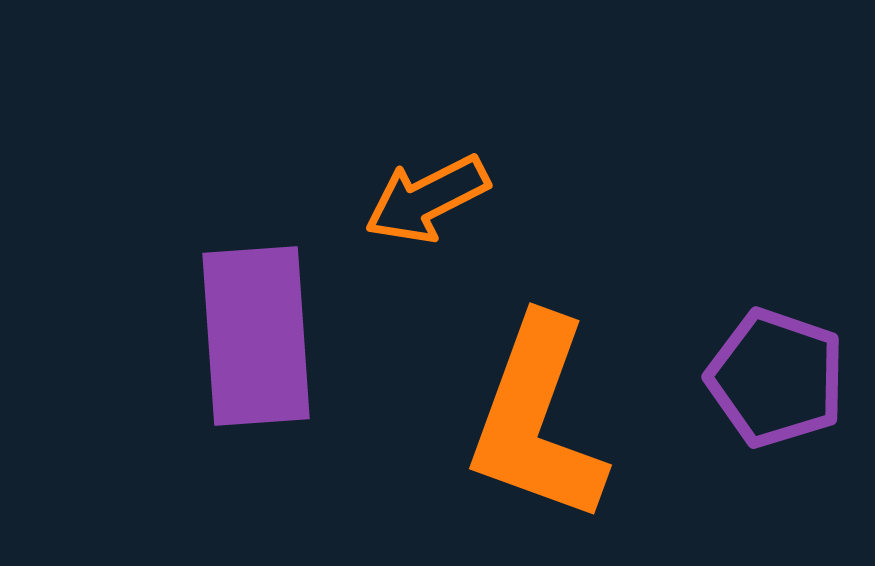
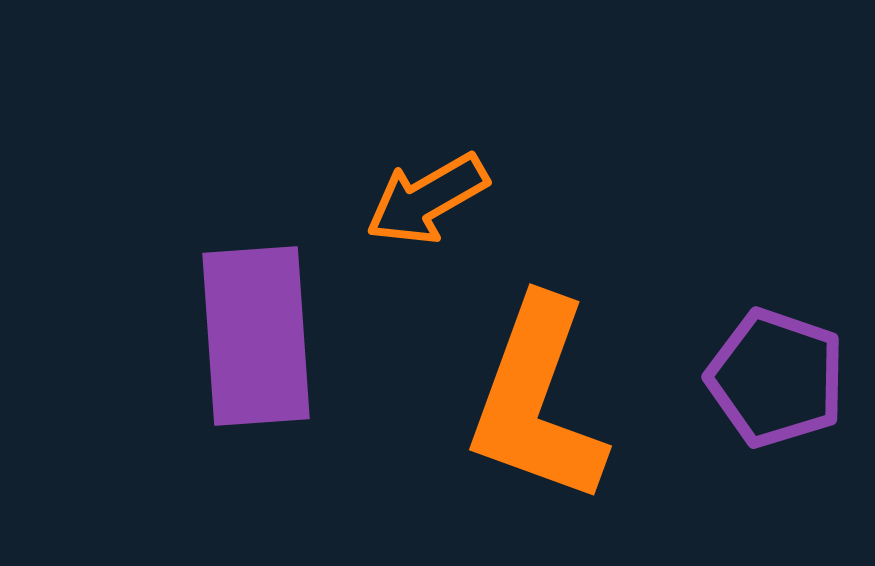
orange arrow: rotated 3 degrees counterclockwise
orange L-shape: moved 19 px up
